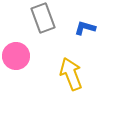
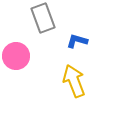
blue L-shape: moved 8 px left, 13 px down
yellow arrow: moved 3 px right, 7 px down
